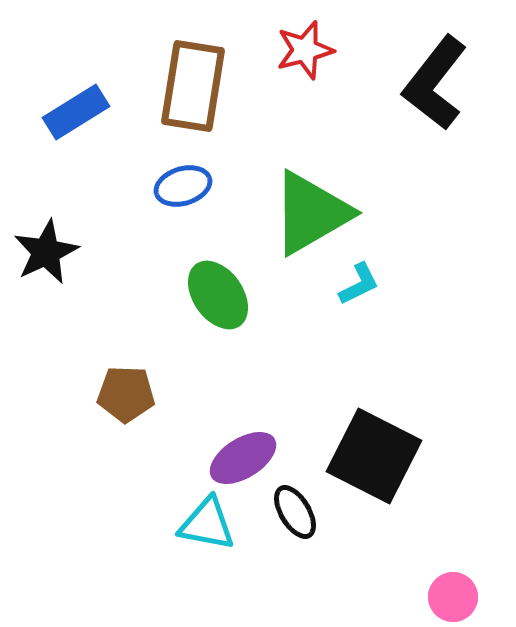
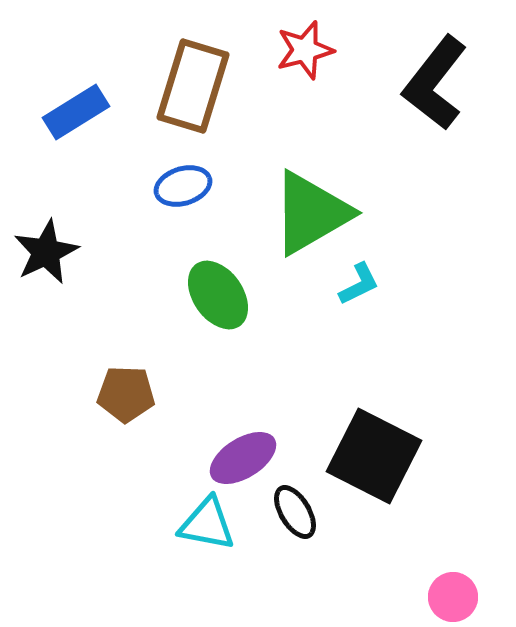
brown rectangle: rotated 8 degrees clockwise
